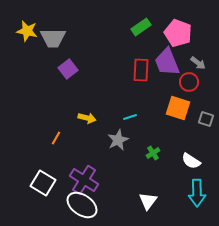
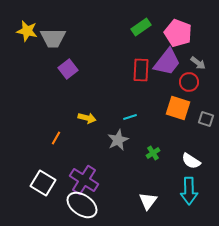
purple trapezoid: rotated 120 degrees counterclockwise
cyan arrow: moved 8 px left, 2 px up
